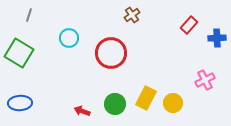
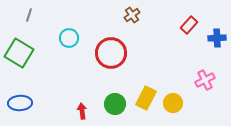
red arrow: rotated 63 degrees clockwise
